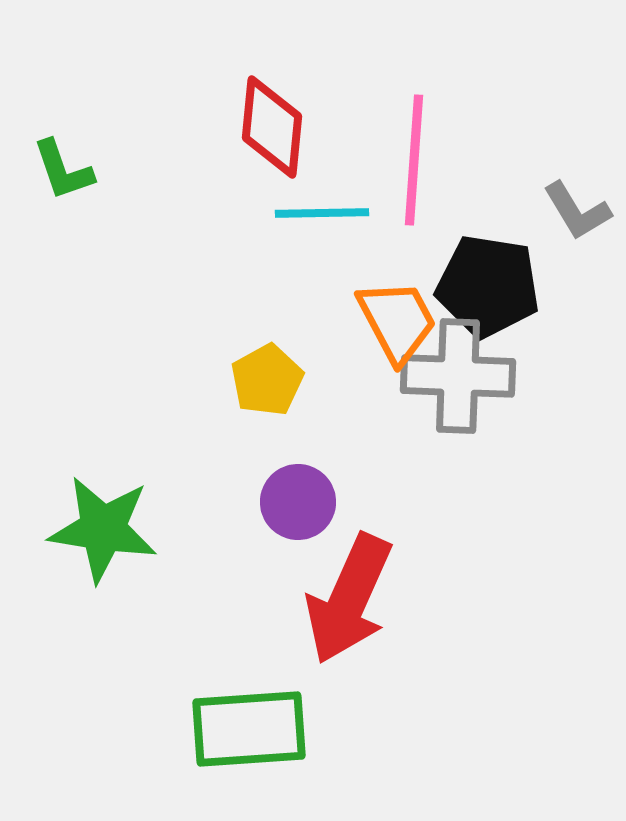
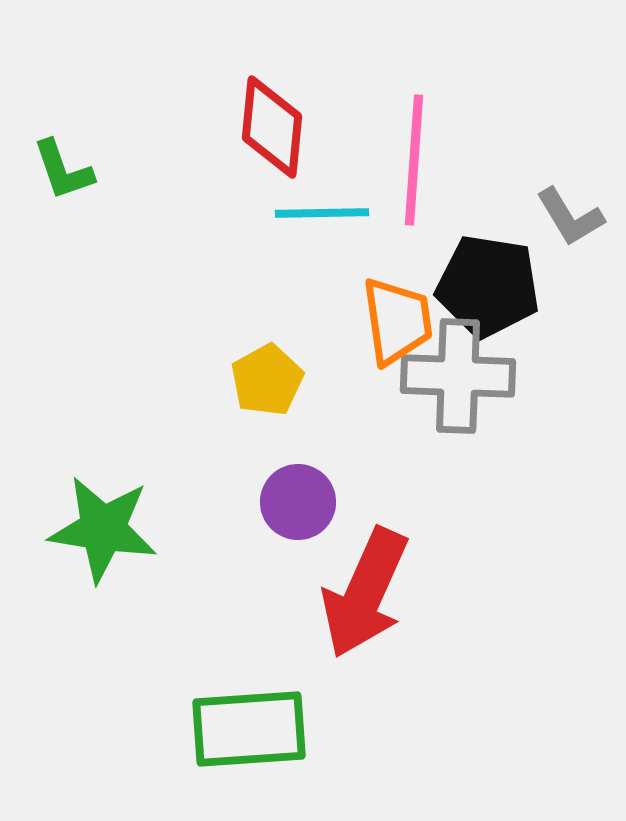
gray L-shape: moved 7 px left, 6 px down
orange trapezoid: rotated 20 degrees clockwise
red arrow: moved 16 px right, 6 px up
